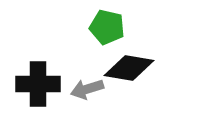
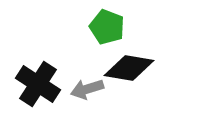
green pentagon: rotated 8 degrees clockwise
black cross: rotated 33 degrees clockwise
